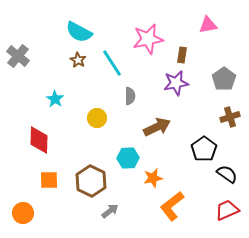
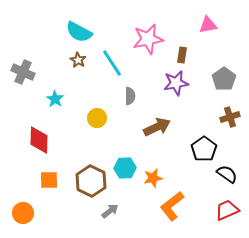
gray cross: moved 5 px right, 16 px down; rotated 15 degrees counterclockwise
cyan hexagon: moved 3 px left, 10 px down
